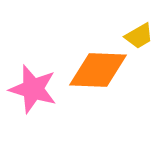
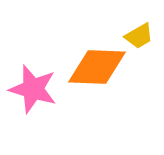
orange diamond: moved 1 px left, 3 px up
